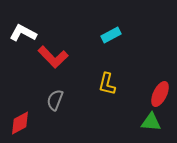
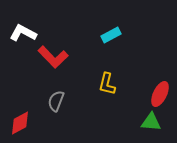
gray semicircle: moved 1 px right, 1 px down
